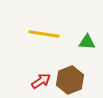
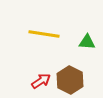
brown hexagon: rotated 12 degrees counterclockwise
